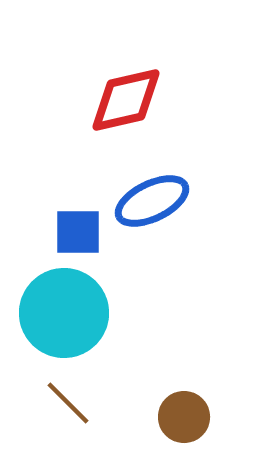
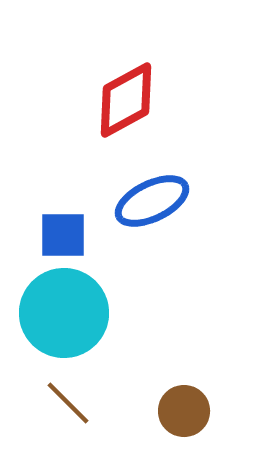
red diamond: rotated 16 degrees counterclockwise
blue square: moved 15 px left, 3 px down
brown circle: moved 6 px up
